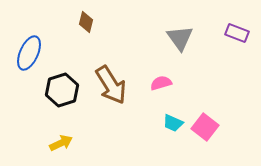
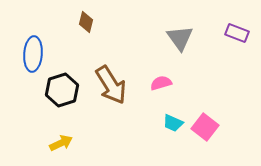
blue ellipse: moved 4 px right, 1 px down; rotated 20 degrees counterclockwise
